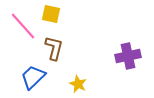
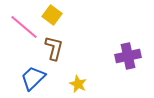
yellow square: moved 1 px right, 1 px down; rotated 24 degrees clockwise
pink line: moved 1 px right, 1 px down; rotated 8 degrees counterclockwise
blue trapezoid: moved 1 px down
